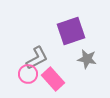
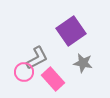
purple square: rotated 16 degrees counterclockwise
gray star: moved 4 px left, 4 px down
pink circle: moved 4 px left, 2 px up
